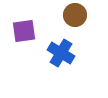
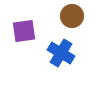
brown circle: moved 3 px left, 1 px down
